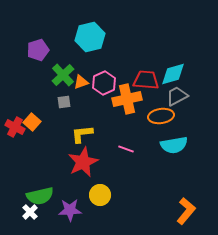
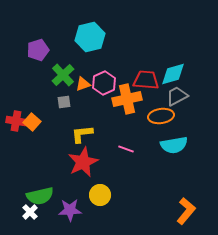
orange triangle: moved 2 px right, 2 px down
red cross: moved 1 px right, 6 px up; rotated 18 degrees counterclockwise
